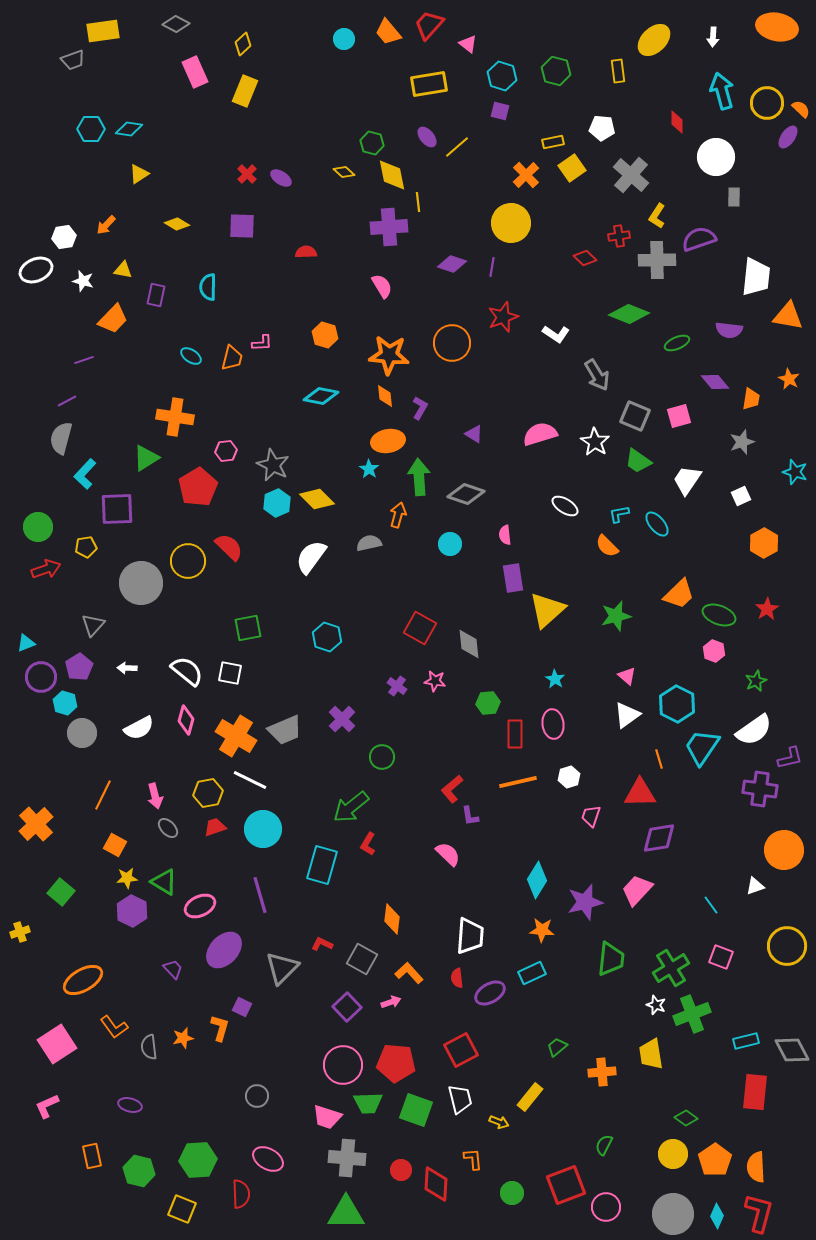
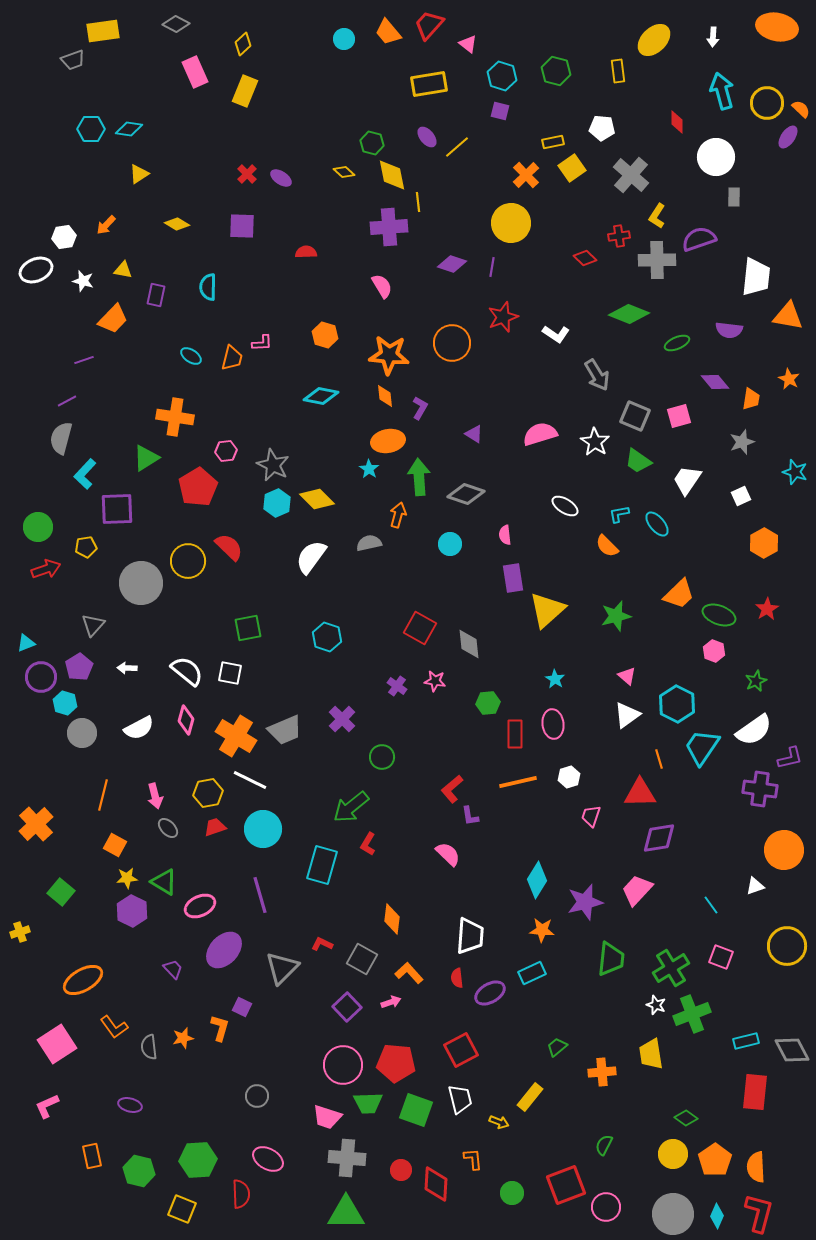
orange line at (103, 795): rotated 12 degrees counterclockwise
